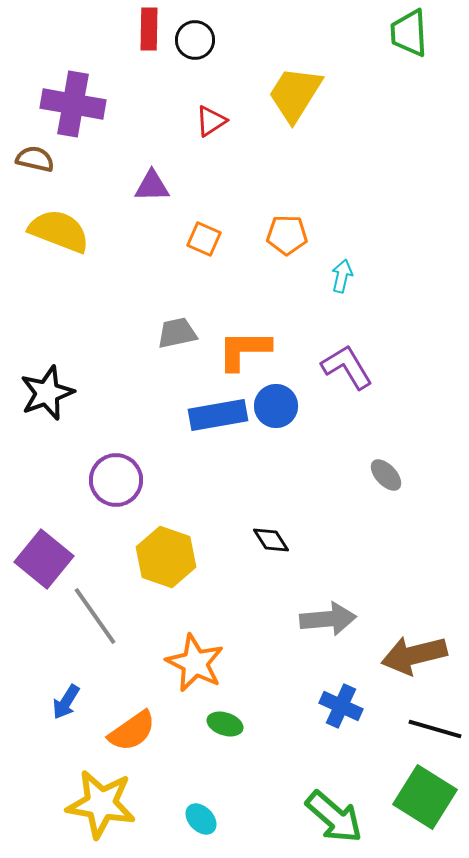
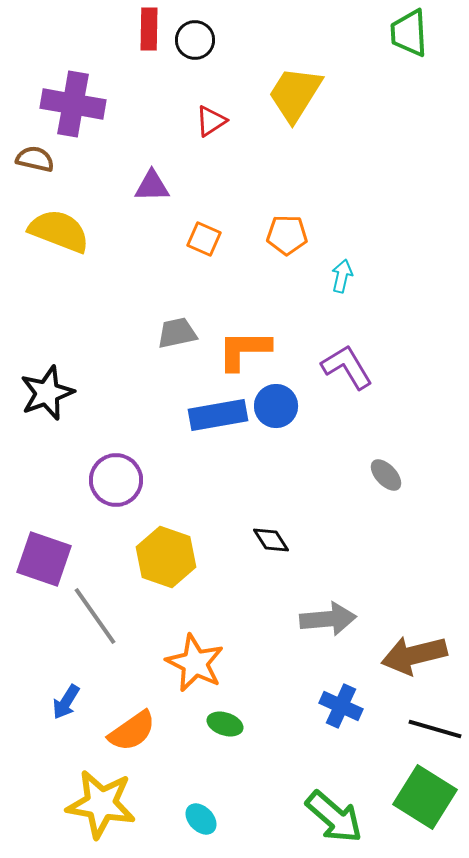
purple square: rotated 20 degrees counterclockwise
